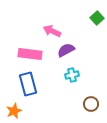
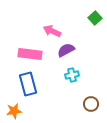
green square: moved 2 px left
orange star: rotated 14 degrees clockwise
